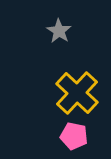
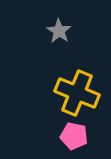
yellow cross: rotated 21 degrees counterclockwise
